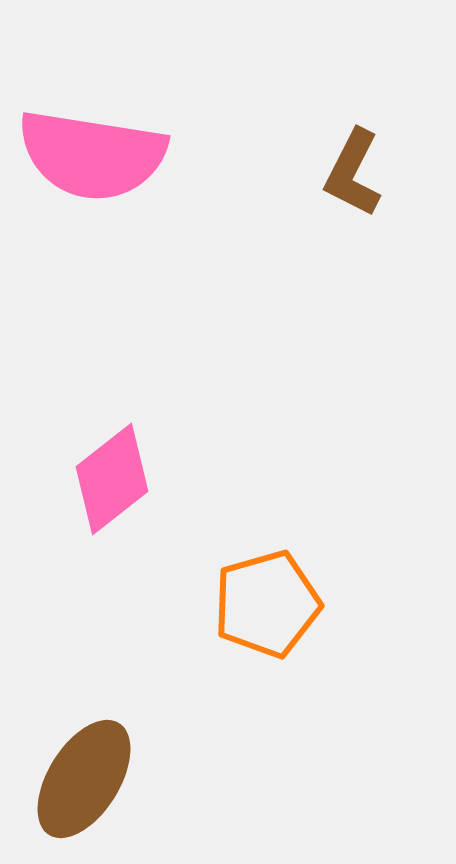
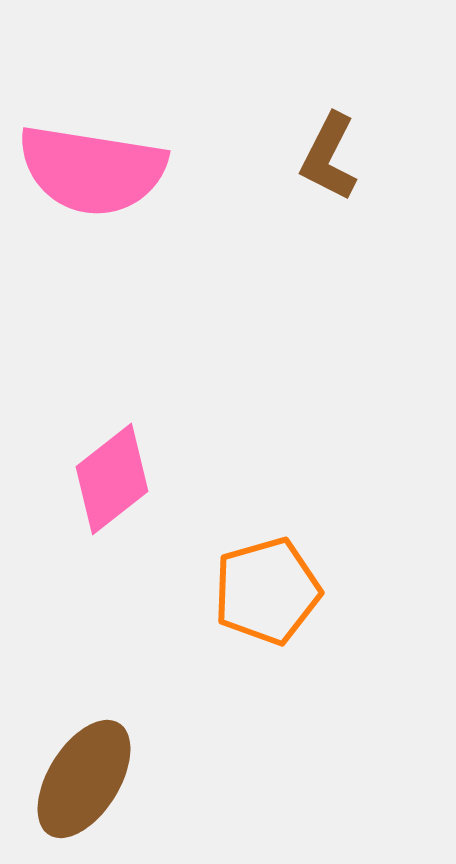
pink semicircle: moved 15 px down
brown L-shape: moved 24 px left, 16 px up
orange pentagon: moved 13 px up
